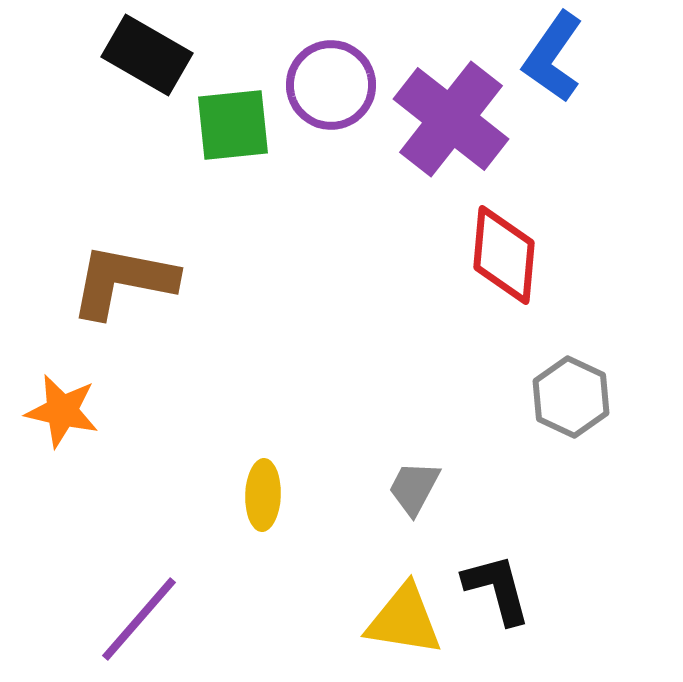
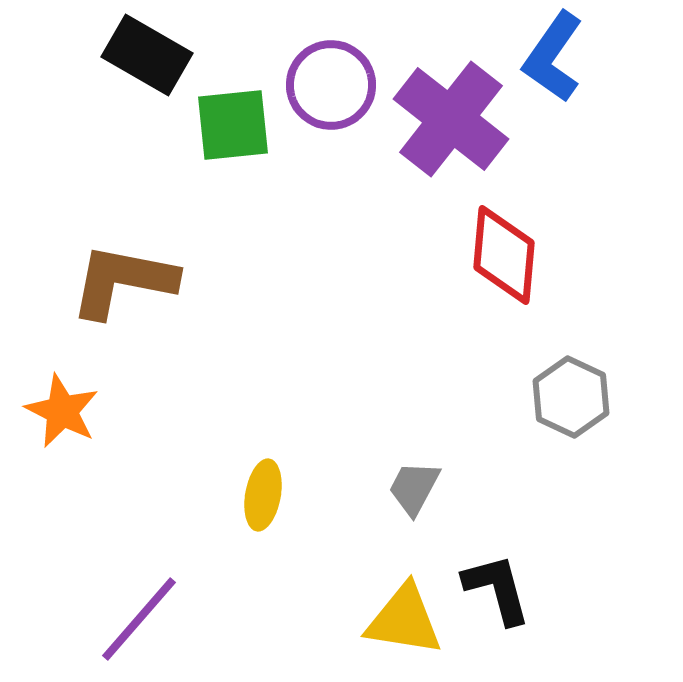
orange star: rotated 14 degrees clockwise
yellow ellipse: rotated 8 degrees clockwise
